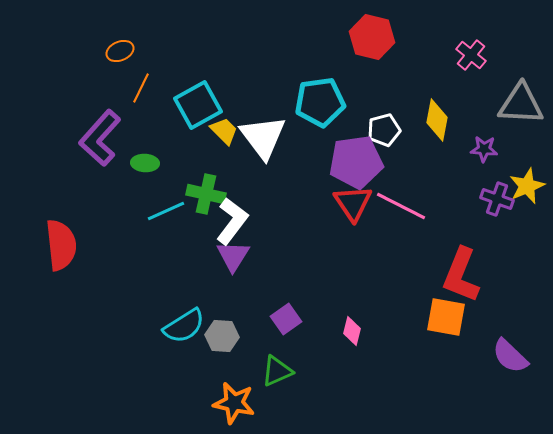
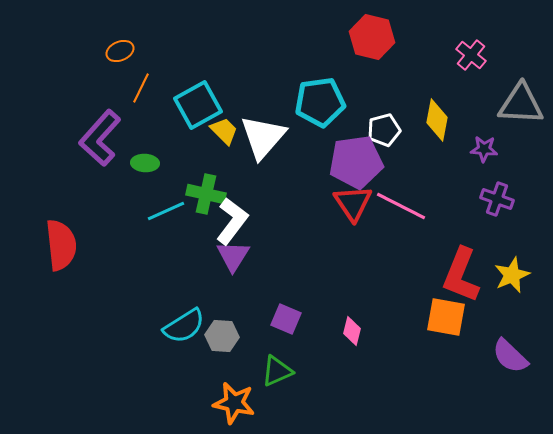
white triangle: rotated 18 degrees clockwise
yellow star: moved 15 px left, 89 px down
purple square: rotated 32 degrees counterclockwise
